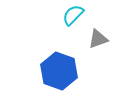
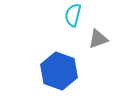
cyan semicircle: rotated 30 degrees counterclockwise
